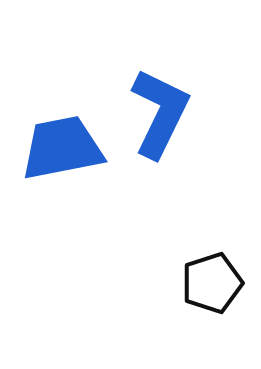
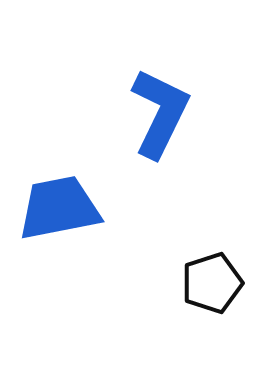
blue trapezoid: moved 3 px left, 60 px down
